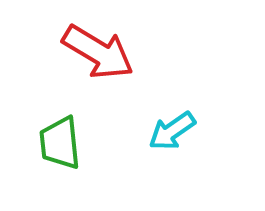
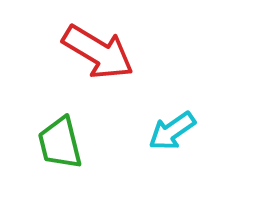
green trapezoid: rotated 8 degrees counterclockwise
